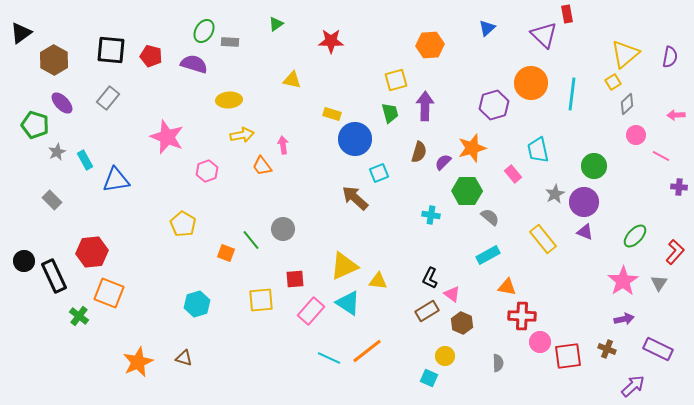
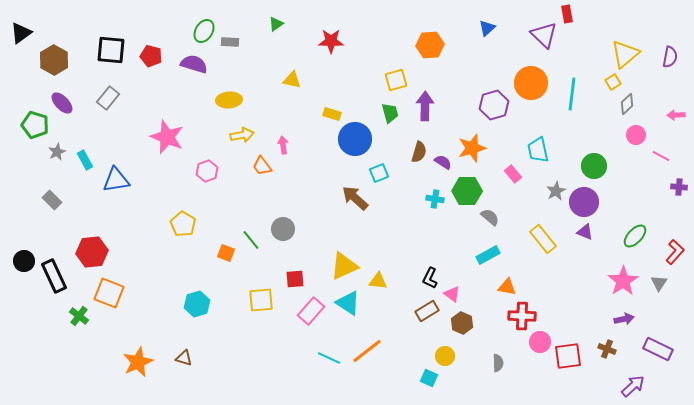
purple semicircle at (443, 162): rotated 78 degrees clockwise
gray star at (555, 194): moved 1 px right, 3 px up
cyan cross at (431, 215): moved 4 px right, 16 px up
